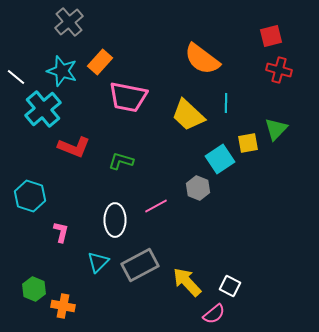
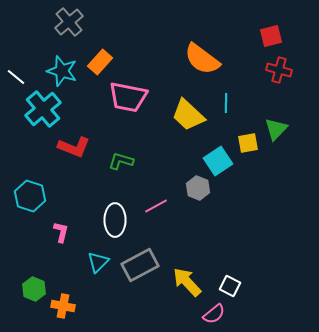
cyan square: moved 2 px left, 2 px down
